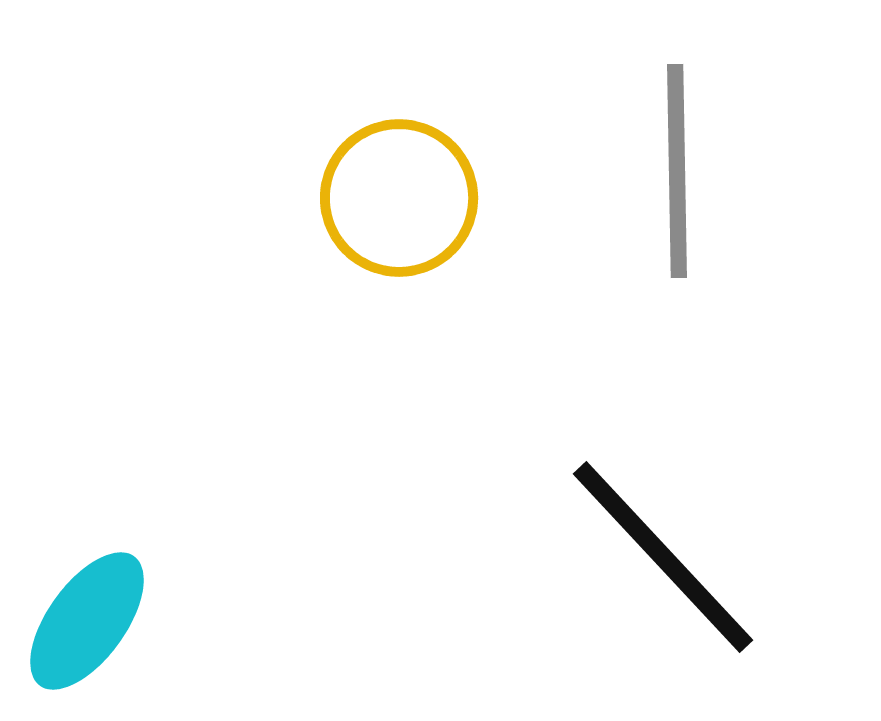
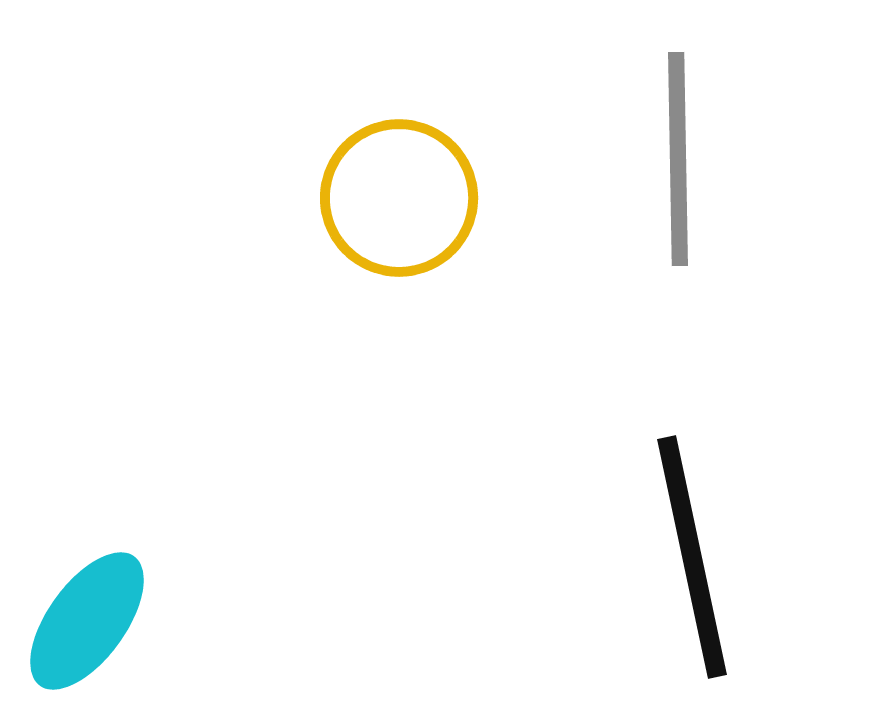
gray line: moved 1 px right, 12 px up
black line: moved 29 px right; rotated 31 degrees clockwise
